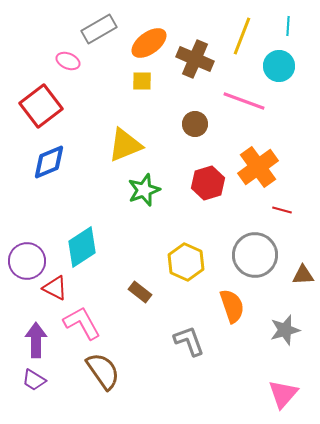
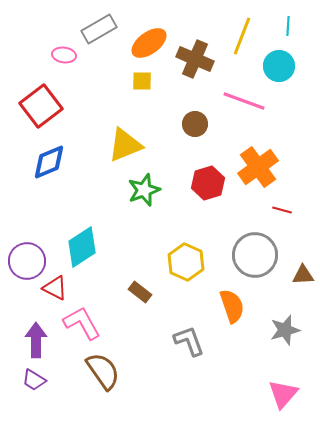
pink ellipse: moved 4 px left, 6 px up; rotated 15 degrees counterclockwise
